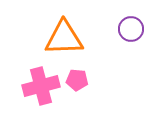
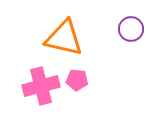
orange triangle: rotated 15 degrees clockwise
